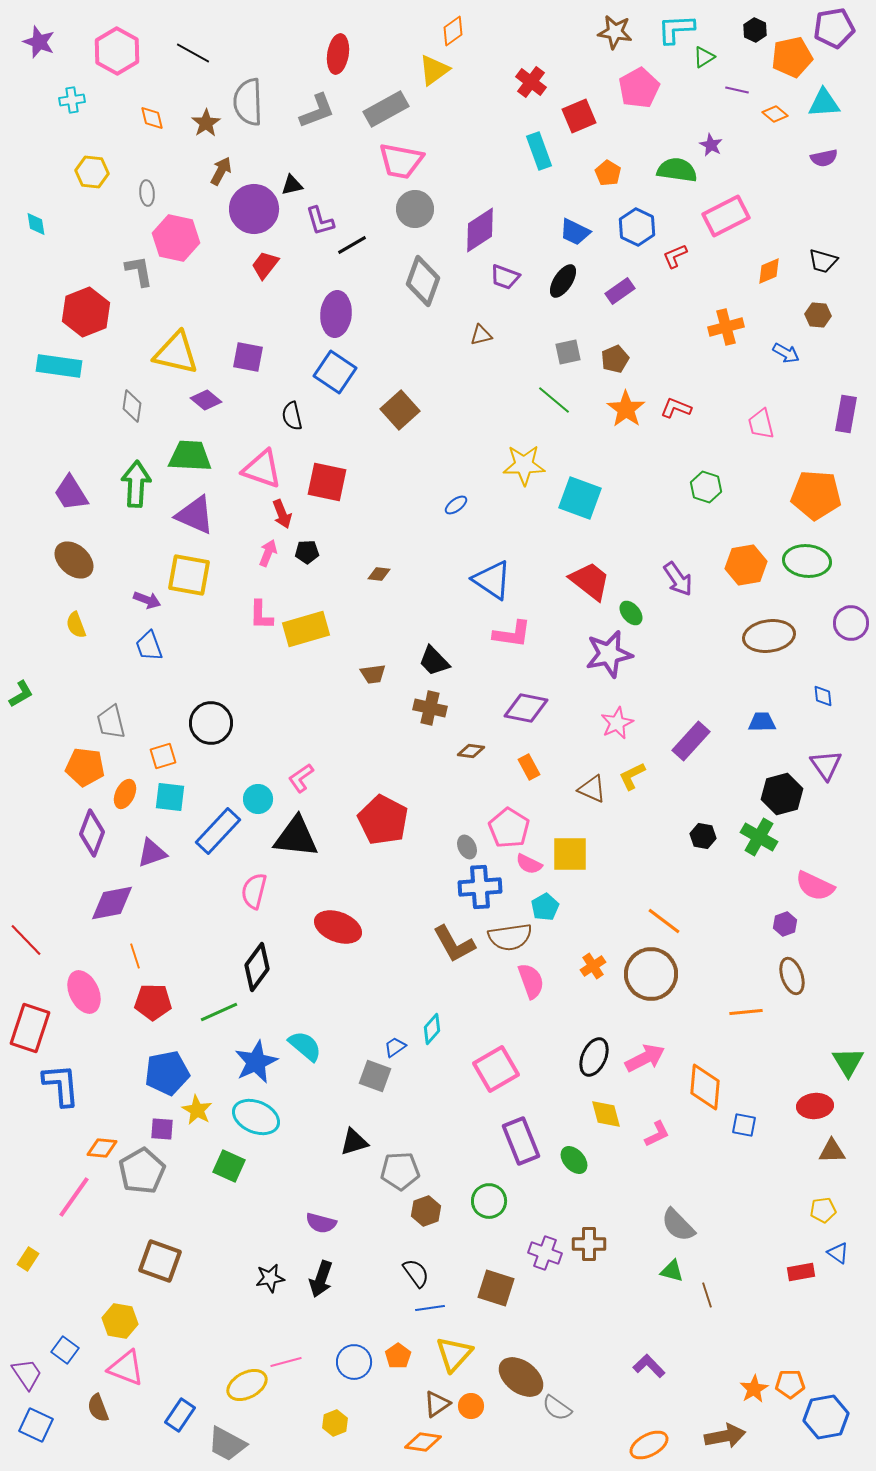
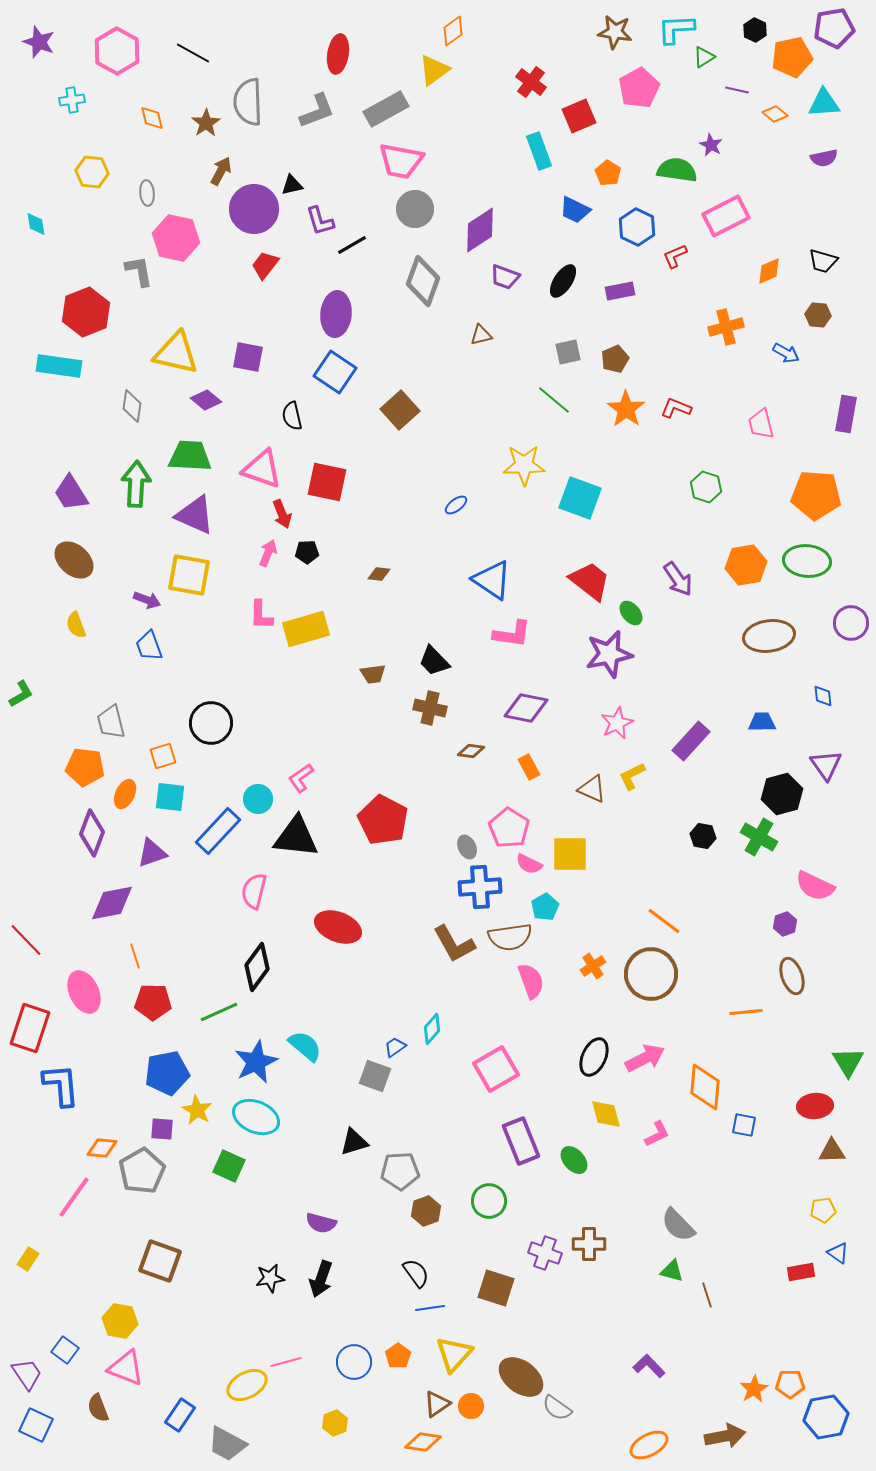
blue trapezoid at (575, 232): moved 22 px up
purple rectangle at (620, 291): rotated 24 degrees clockwise
